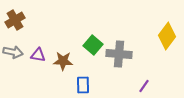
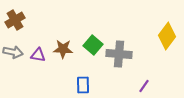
brown star: moved 12 px up
